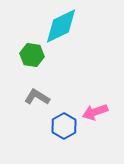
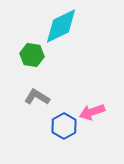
pink arrow: moved 3 px left
